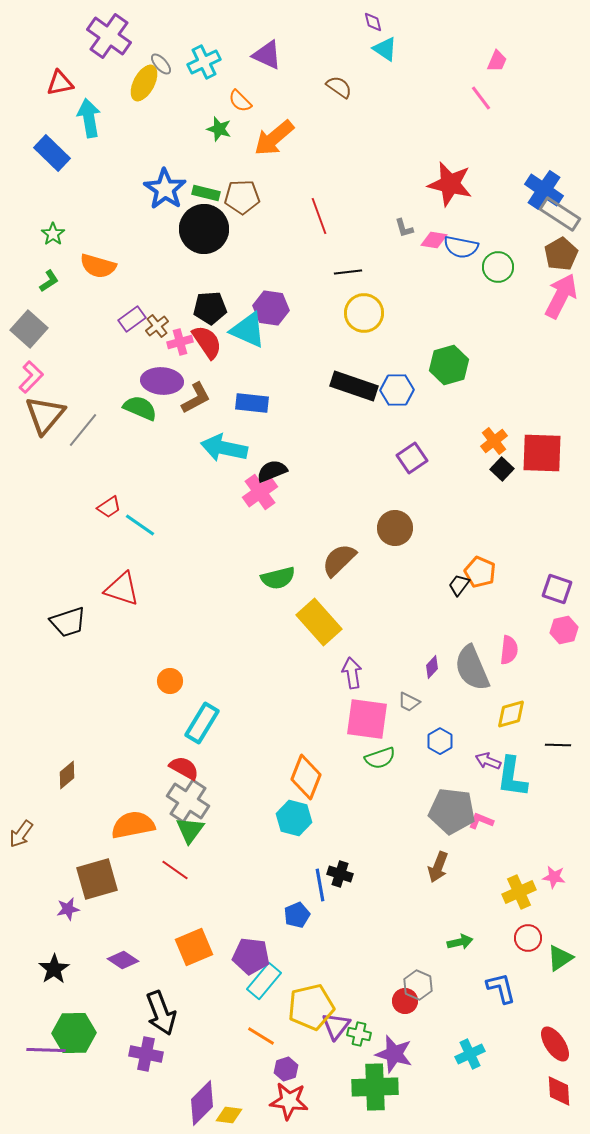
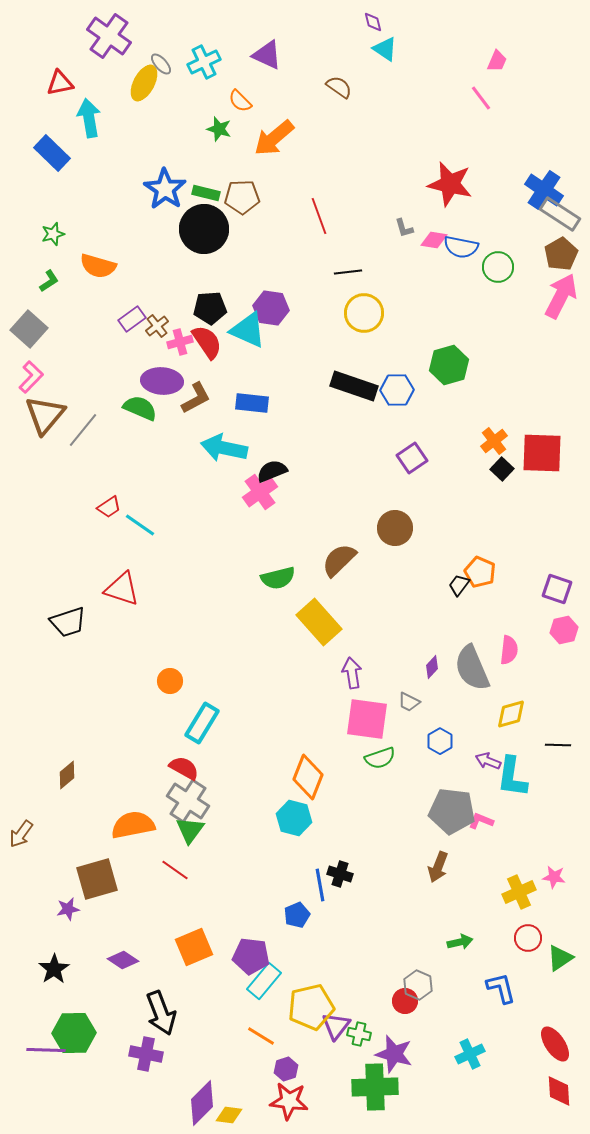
green star at (53, 234): rotated 20 degrees clockwise
orange diamond at (306, 777): moved 2 px right
